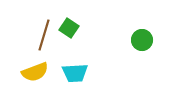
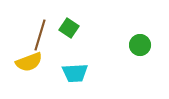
brown line: moved 4 px left
green circle: moved 2 px left, 5 px down
yellow semicircle: moved 6 px left, 10 px up
